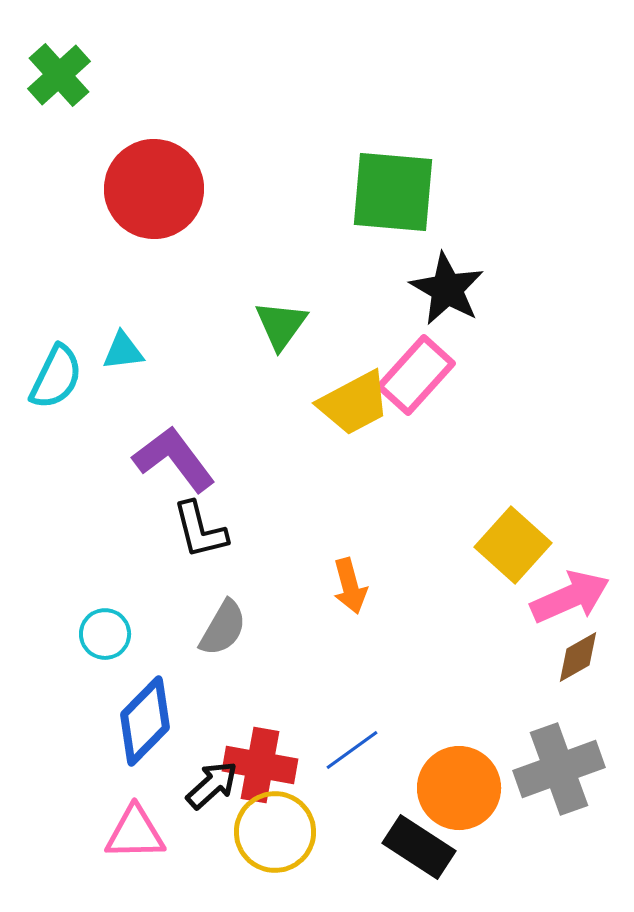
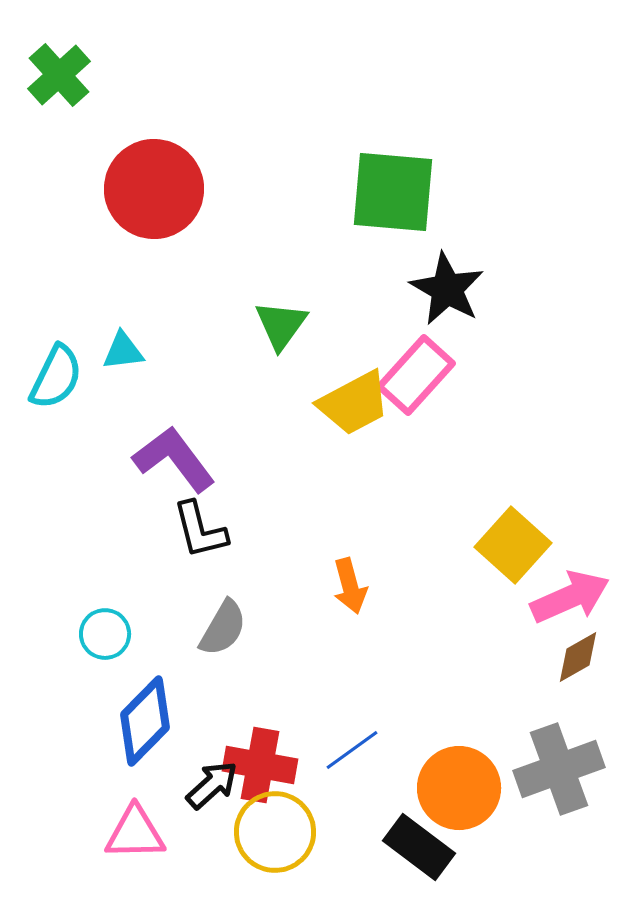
black rectangle: rotated 4 degrees clockwise
